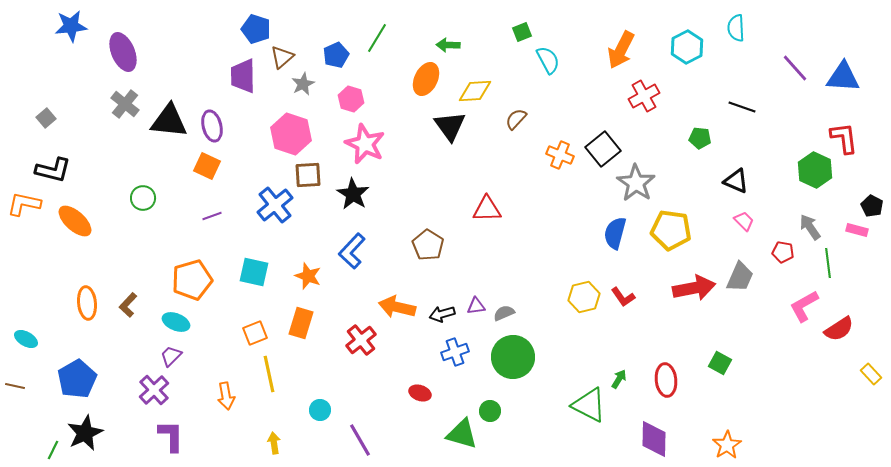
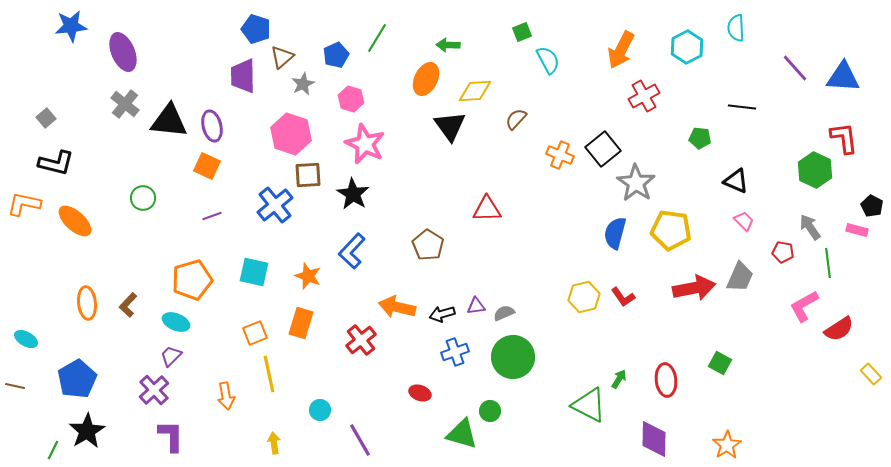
black line at (742, 107): rotated 12 degrees counterclockwise
black L-shape at (53, 170): moved 3 px right, 7 px up
black star at (85, 433): moved 2 px right, 2 px up; rotated 6 degrees counterclockwise
